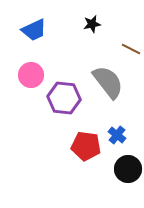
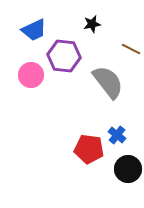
purple hexagon: moved 42 px up
red pentagon: moved 3 px right, 3 px down
